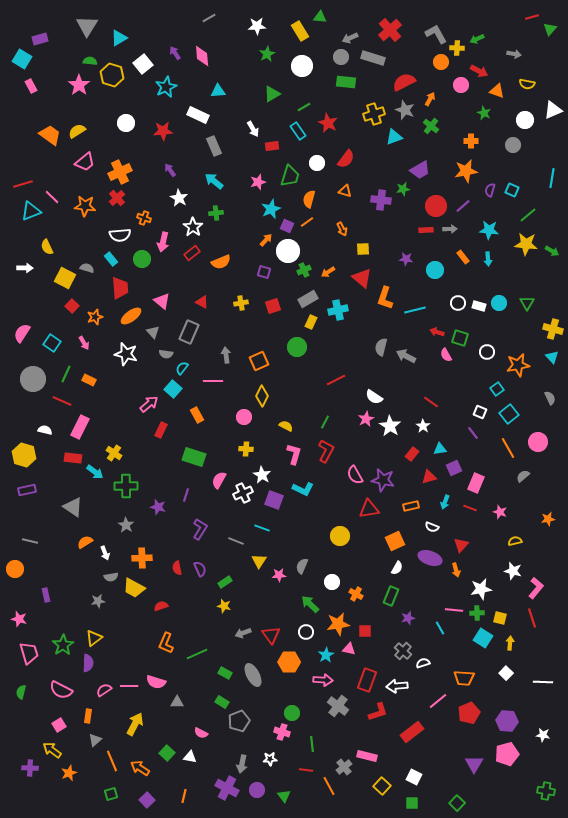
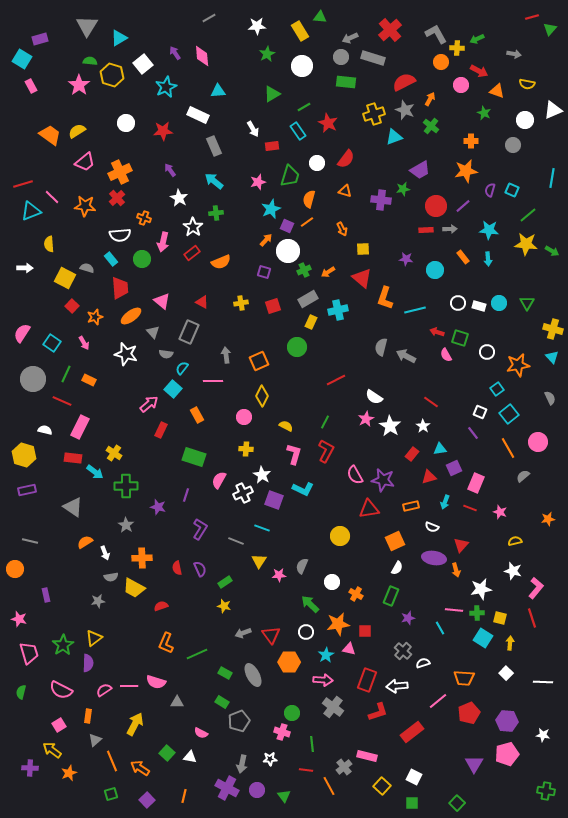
yellow semicircle at (47, 247): moved 2 px right, 3 px up; rotated 21 degrees clockwise
purple ellipse at (430, 558): moved 4 px right; rotated 10 degrees counterclockwise
gray cross at (338, 706): moved 5 px left, 1 px down
